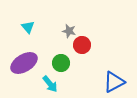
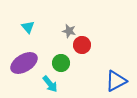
blue triangle: moved 2 px right, 1 px up
